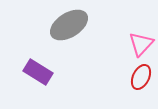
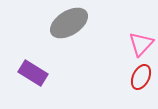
gray ellipse: moved 2 px up
purple rectangle: moved 5 px left, 1 px down
